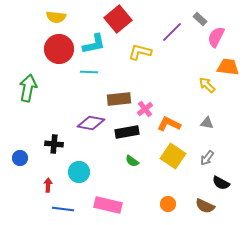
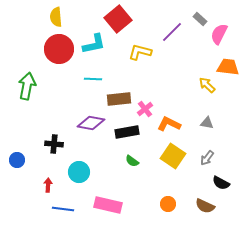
yellow semicircle: rotated 78 degrees clockwise
pink semicircle: moved 3 px right, 3 px up
cyan line: moved 4 px right, 7 px down
green arrow: moved 1 px left, 2 px up
blue circle: moved 3 px left, 2 px down
